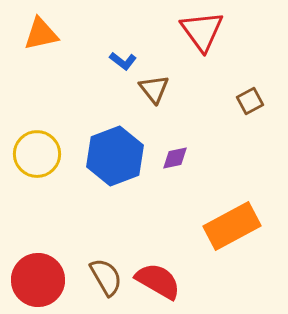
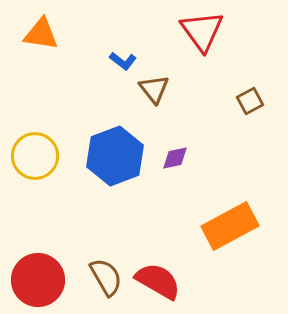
orange triangle: rotated 21 degrees clockwise
yellow circle: moved 2 px left, 2 px down
orange rectangle: moved 2 px left
